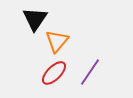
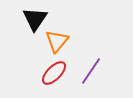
purple line: moved 1 px right, 1 px up
